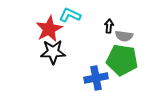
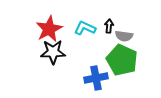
cyan L-shape: moved 15 px right, 13 px down
green pentagon: rotated 16 degrees clockwise
